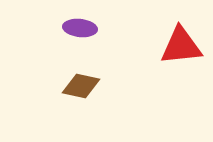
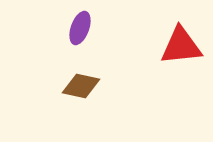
purple ellipse: rotated 76 degrees counterclockwise
